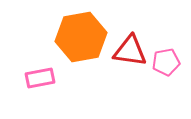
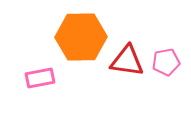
orange hexagon: rotated 9 degrees clockwise
red triangle: moved 3 px left, 10 px down
